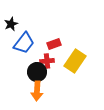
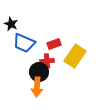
black star: rotated 24 degrees counterclockwise
blue trapezoid: rotated 75 degrees clockwise
yellow rectangle: moved 5 px up
black circle: moved 2 px right
orange arrow: moved 4 px up
